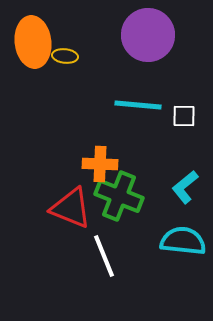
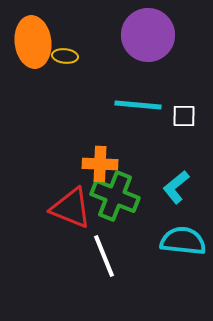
cyan L-shape: moved 9 px left
green cross: moved 4 px left
